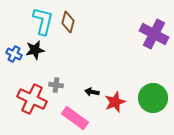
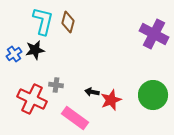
blue cross: rotated 28 degrees clockwise
green circle: moved 3 px up
red star: moved 4 px left, 2 px up
